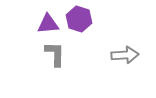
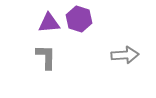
purple triangle: moved 1 px right, 1 px up
gray L-shape: moved 9 px left, 3 px down
